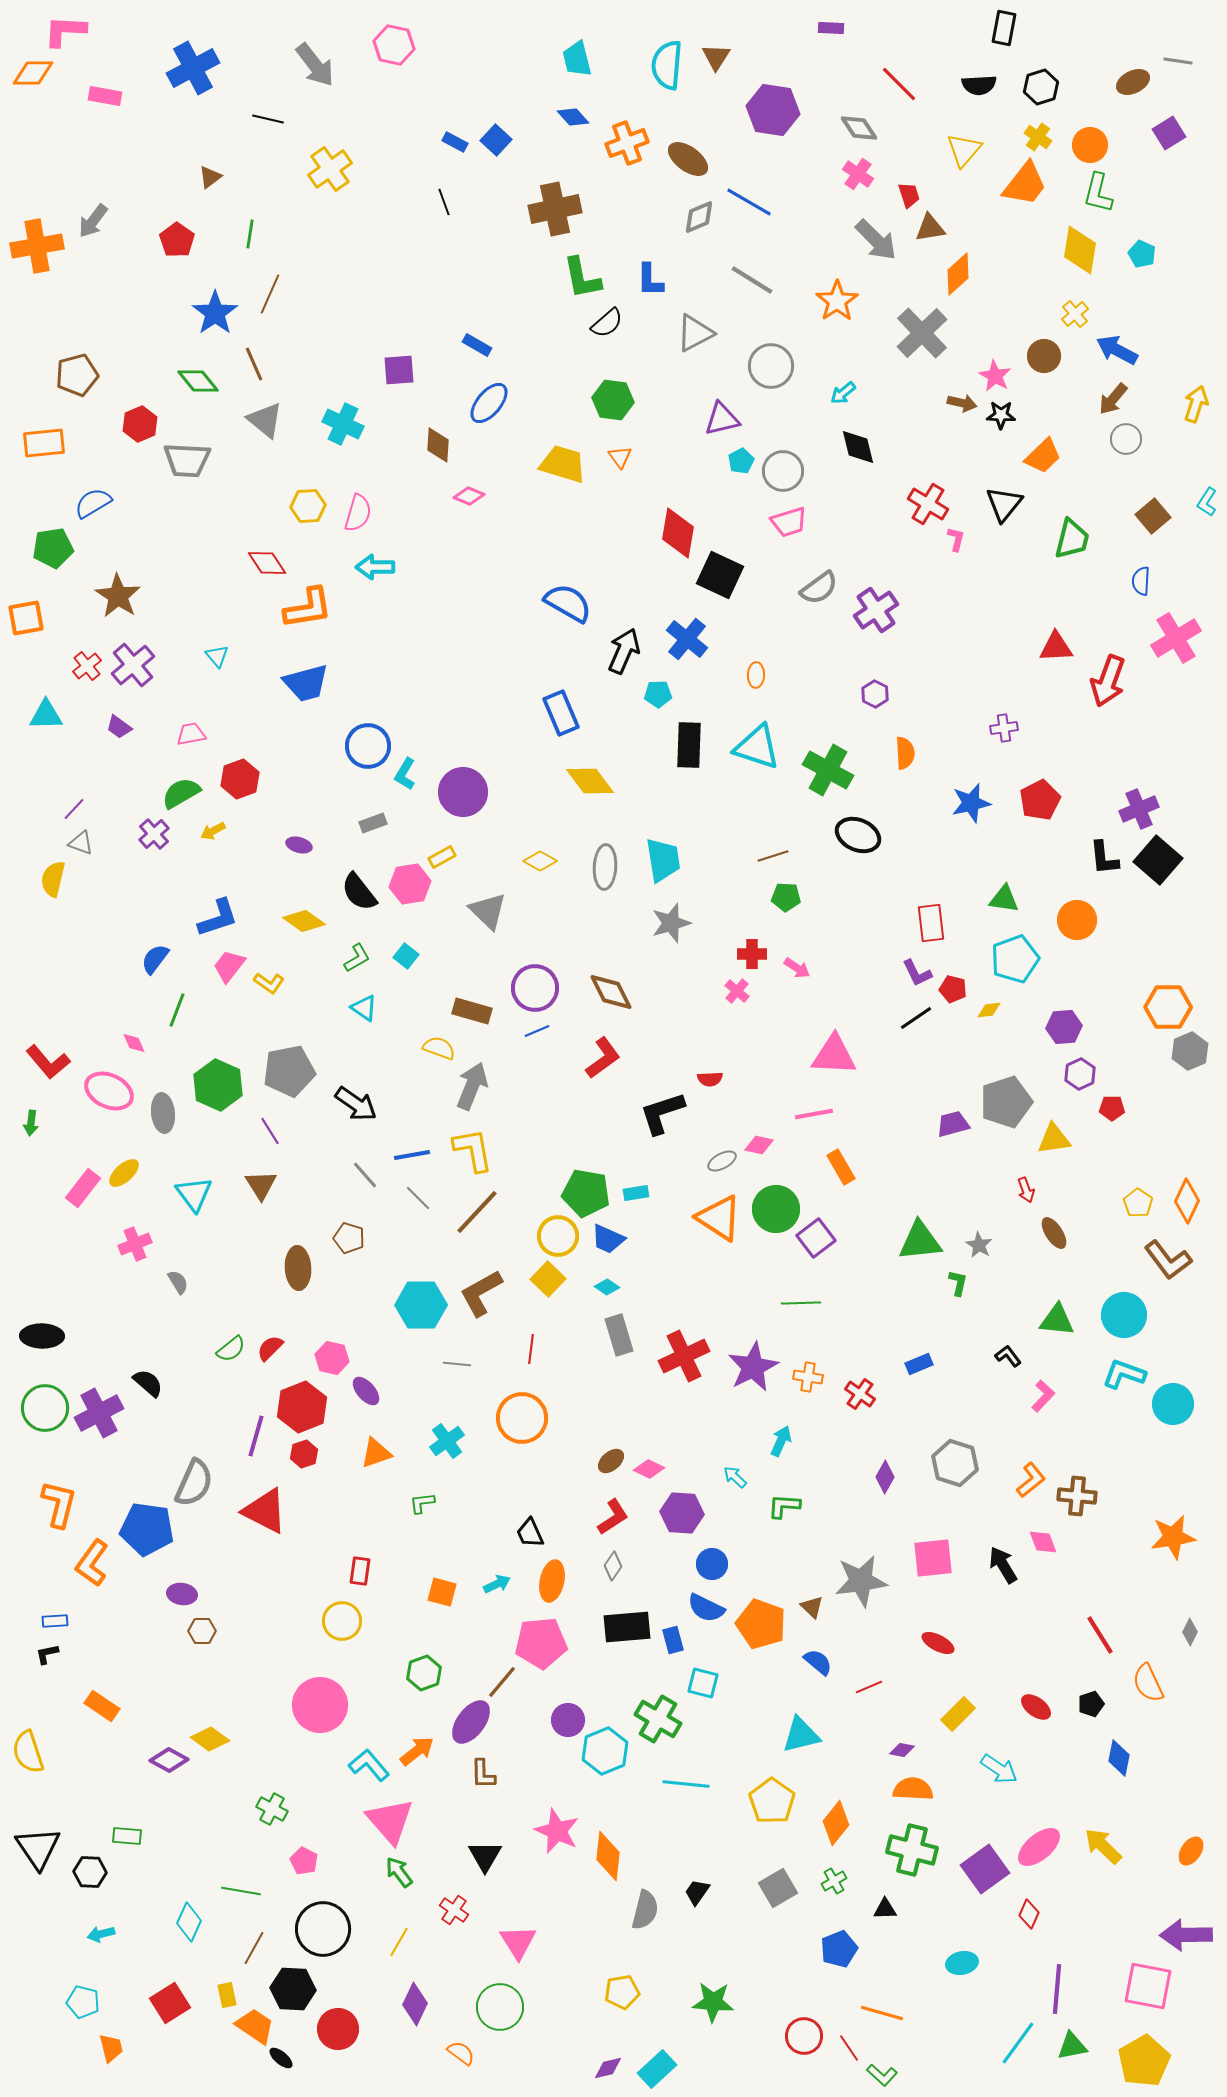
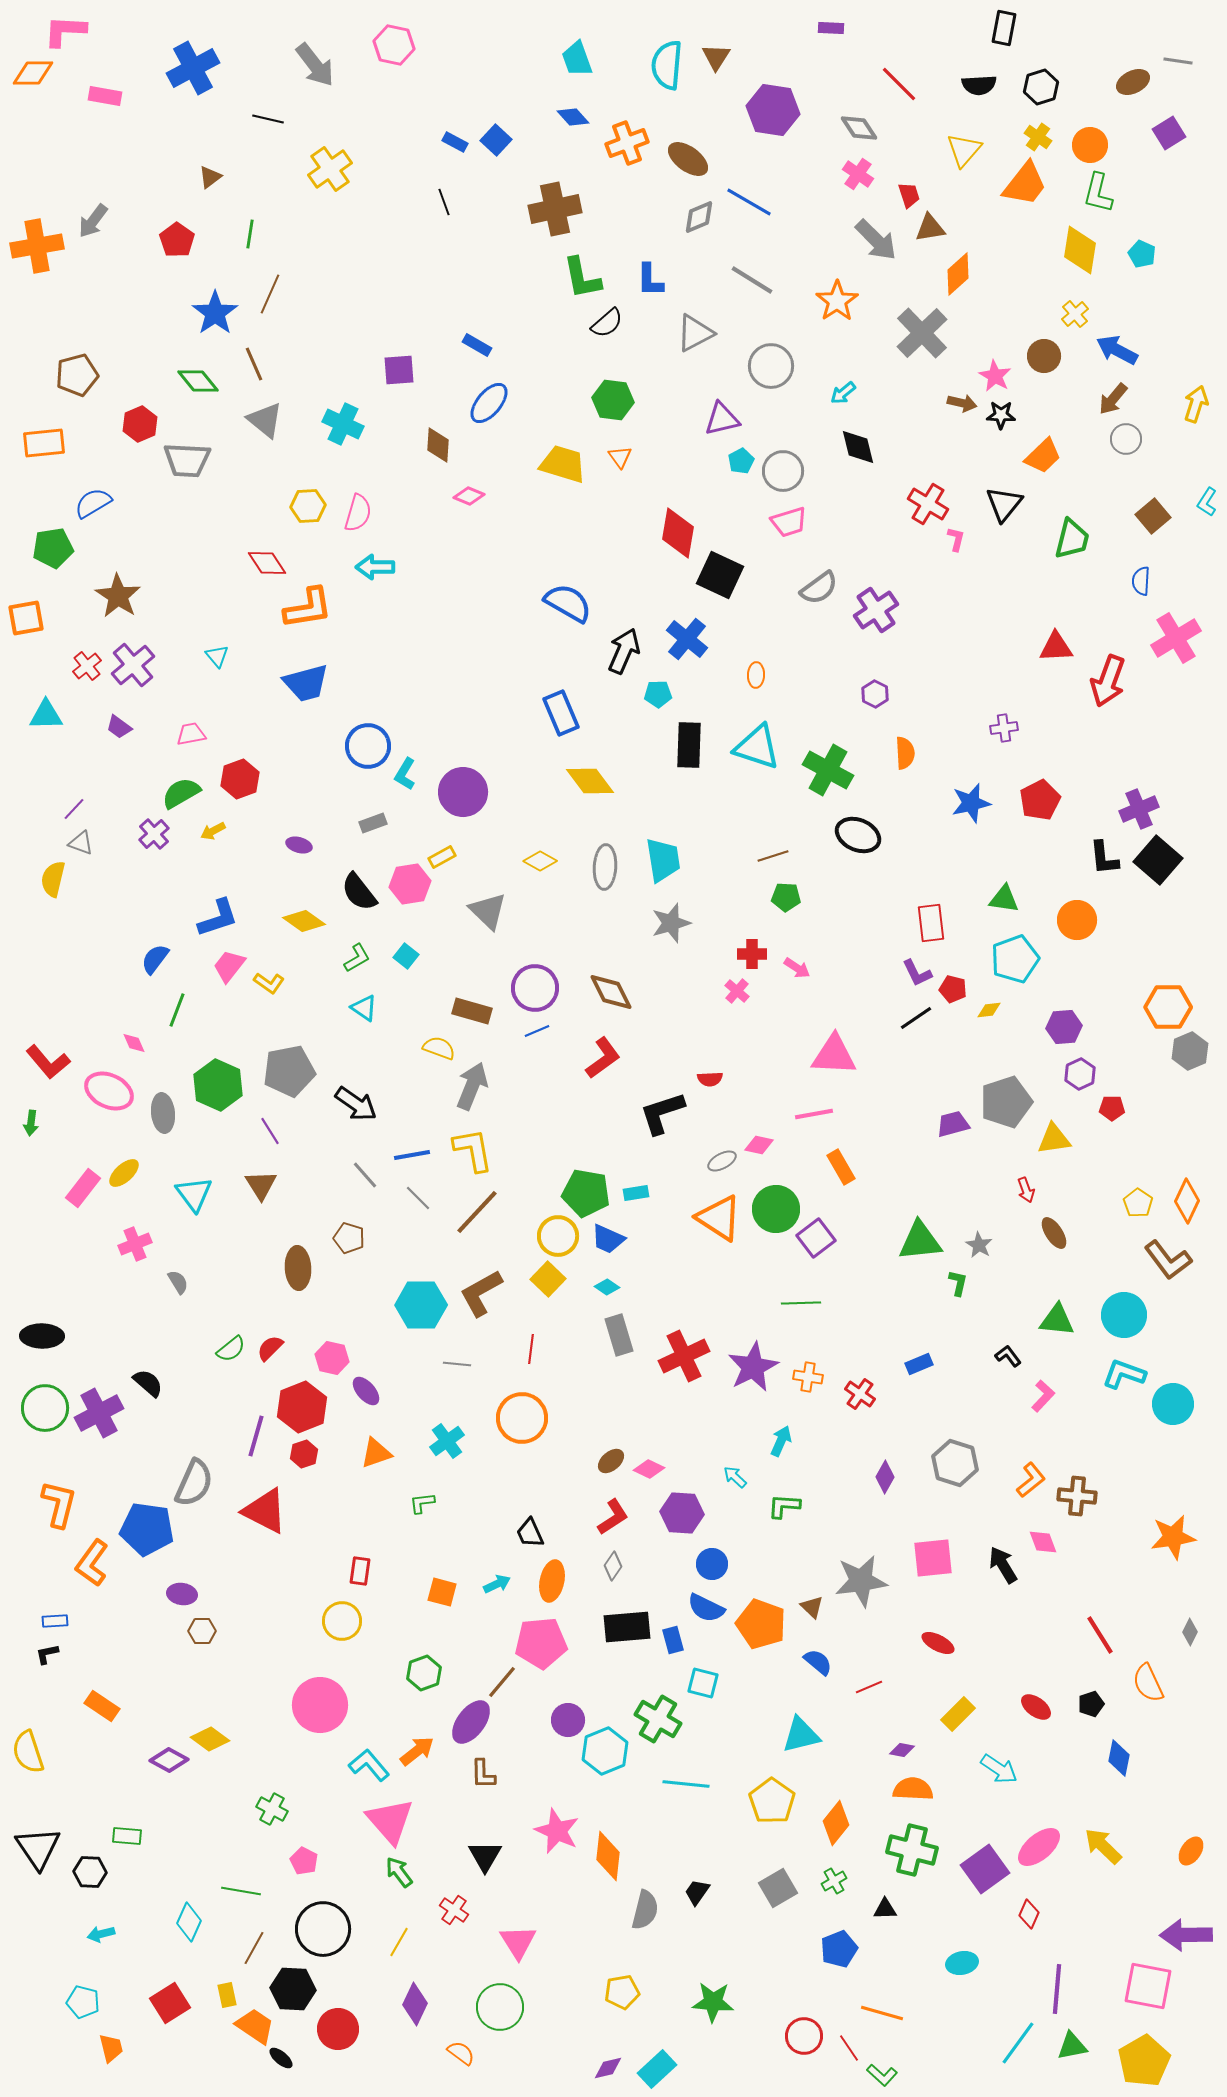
cyan trapezoid at (577, 59): rotated 6 degrees counterclockwise
